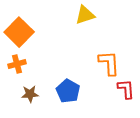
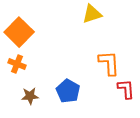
yellow triangle: moved 7 px right, 1 px up
orange cross: rotated 36 degrees clockwise
brown star: moved 2 px down
